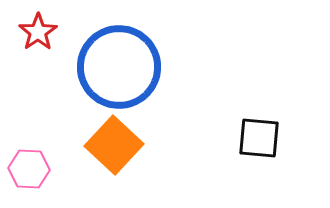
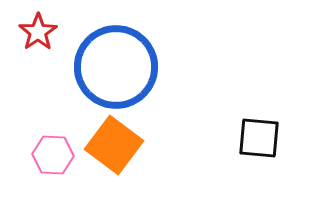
blue circle: moved 3 px left
orange square: rotated 6 degrees counterclockwise
pink hexagon: moved 24 px right, 14 px up
